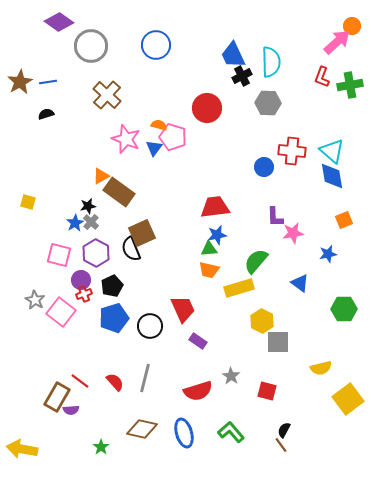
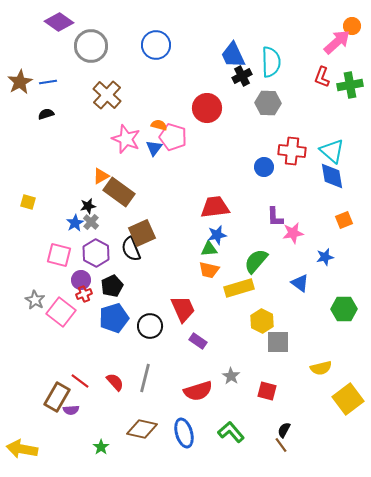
blue star at (328, 254): moved 3 px left, 3 px down
